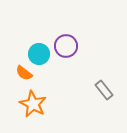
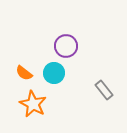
cyan circle: moved 15 px right, 19 px down
